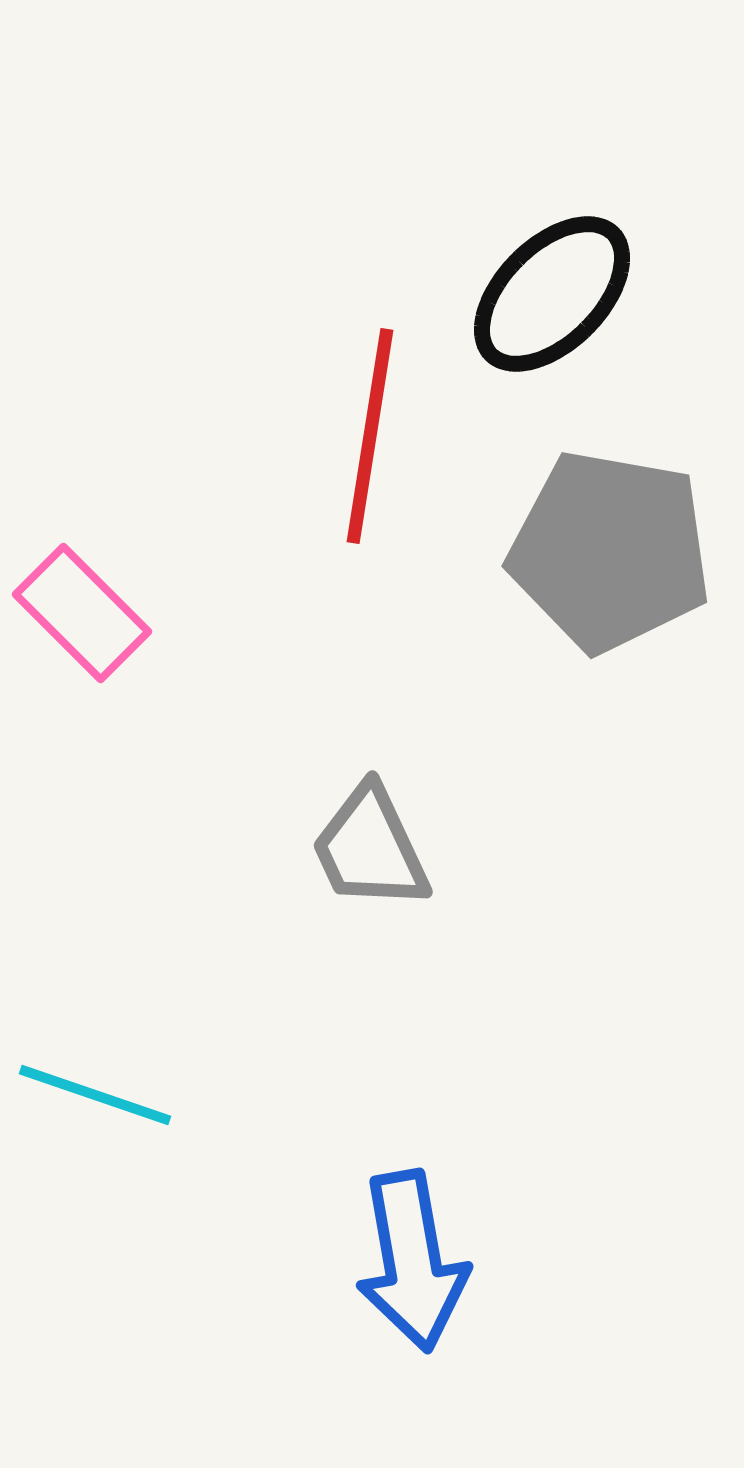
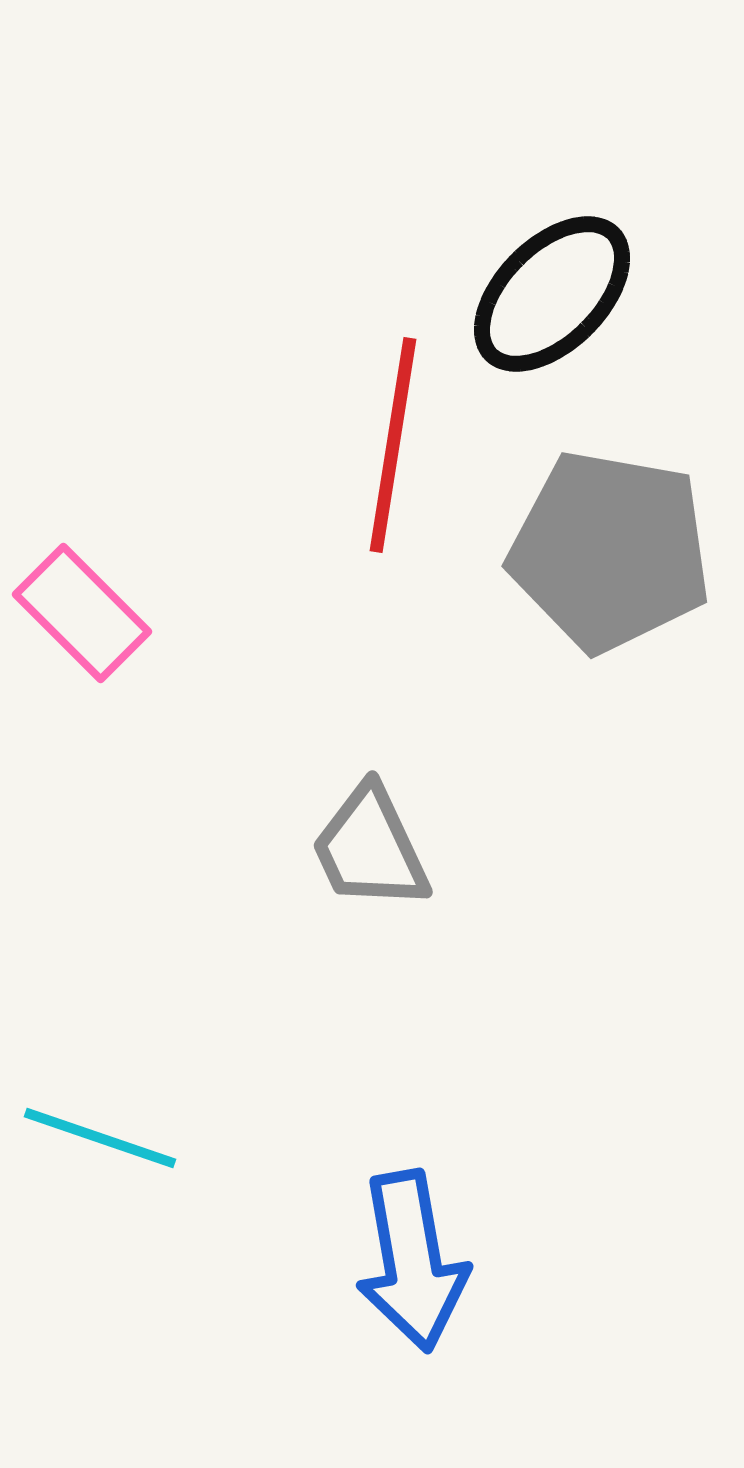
red line: moved 23 px right, 9 px down
cyan line: moved 5 px right, 43 px down
